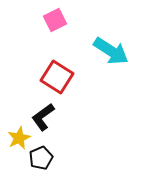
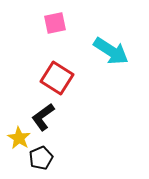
pink square: moved 3 px down; rotated 15 degrees clockwise
red square: moved 1 px down
yellow star: rotated 15 degrees counterclockwise
